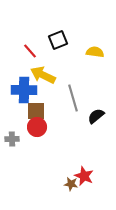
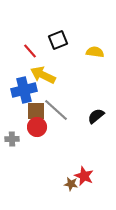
blue cross: rotated 15 degrees counterclockwise
gray line: moved 17 px left, 12 px down; rotated 32 degrees counterclockwise
